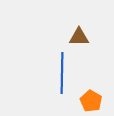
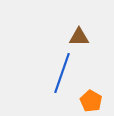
blue line: rotated 18 degrees clockwise
